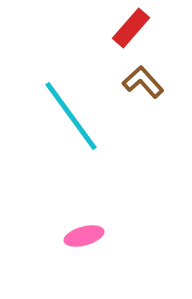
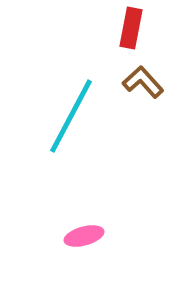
red rectangle: rotated 30 degrees counterclockwise
cyan line: rotated 64 degrees clockwise
